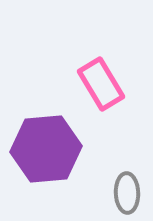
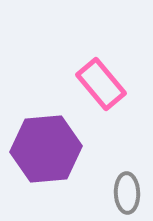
pink rectangle: rotated 9 degrees counterclockwise
